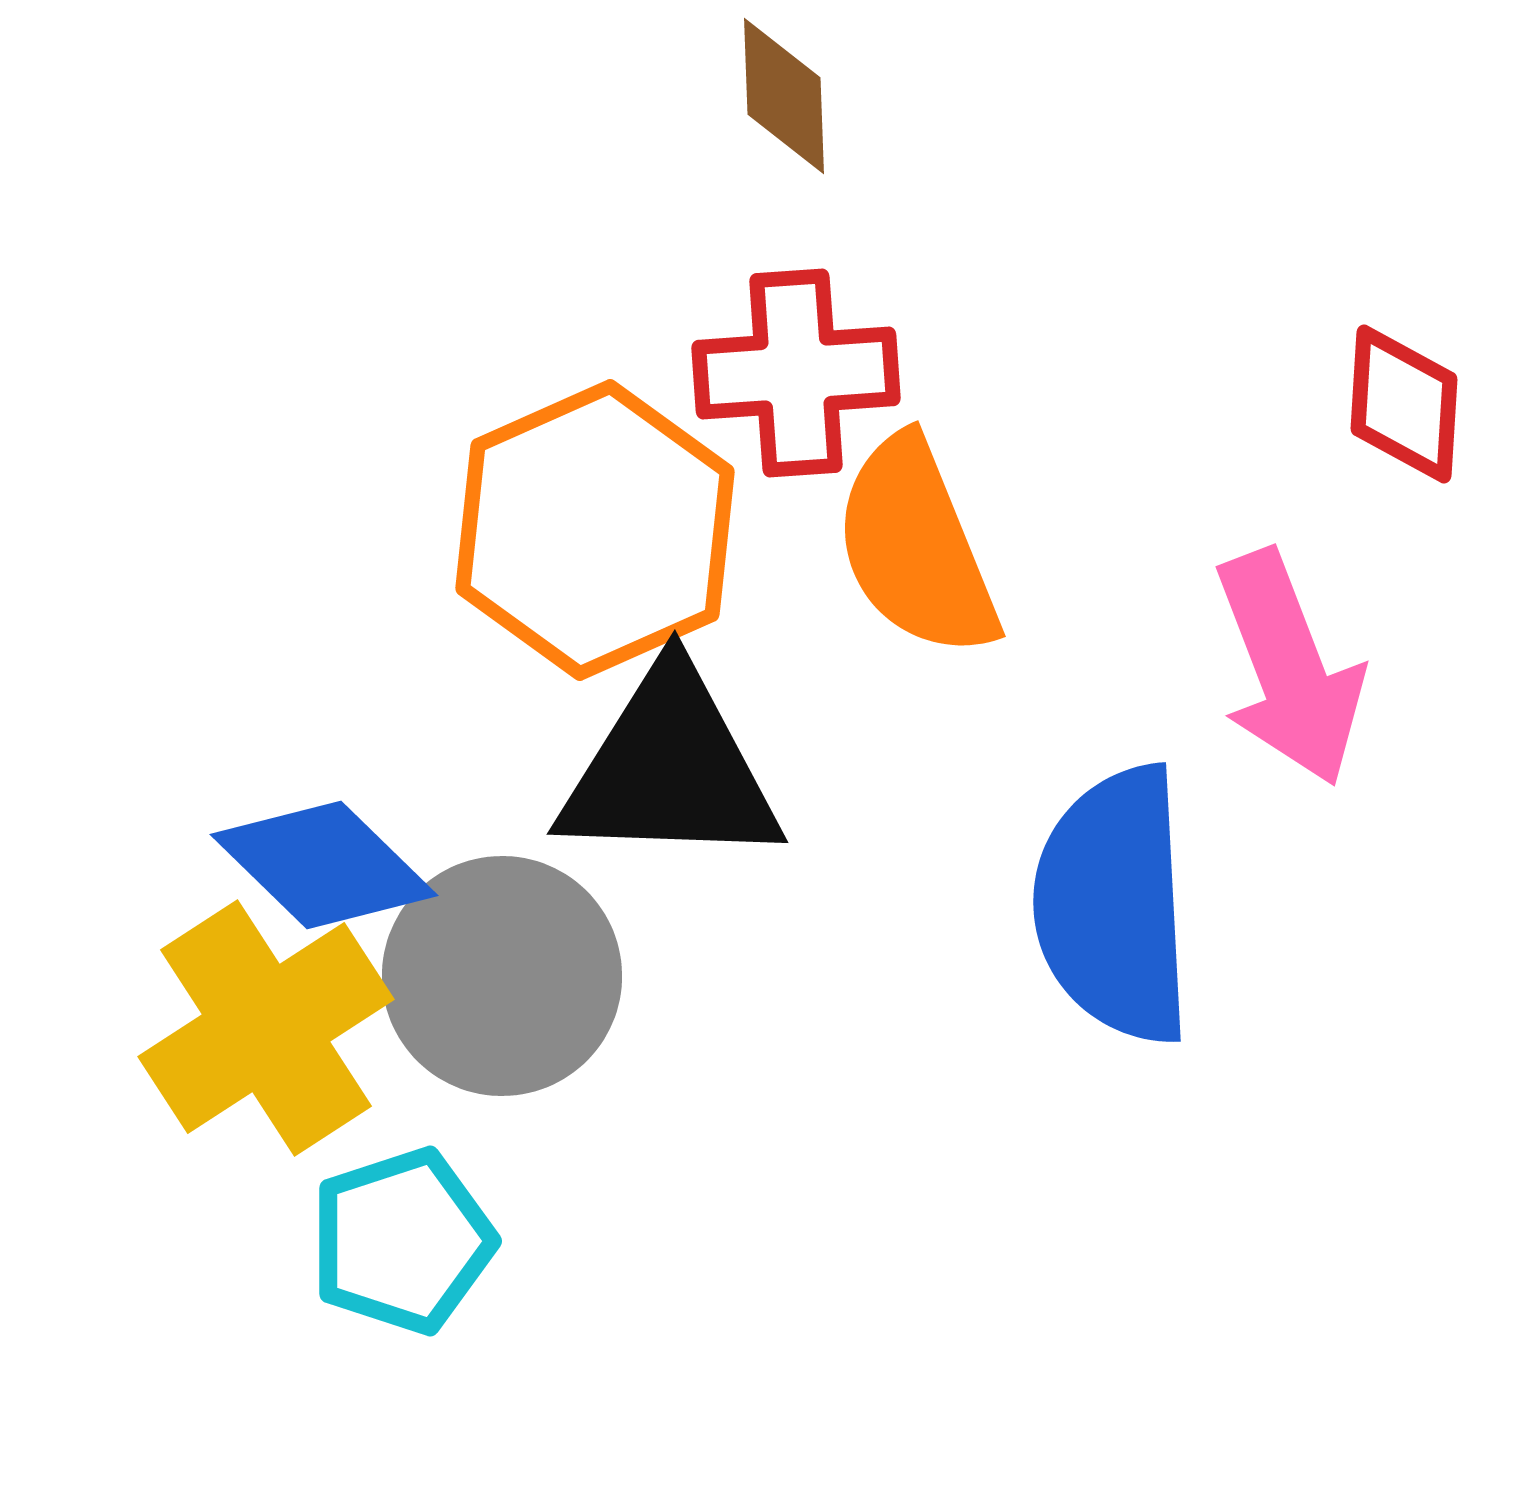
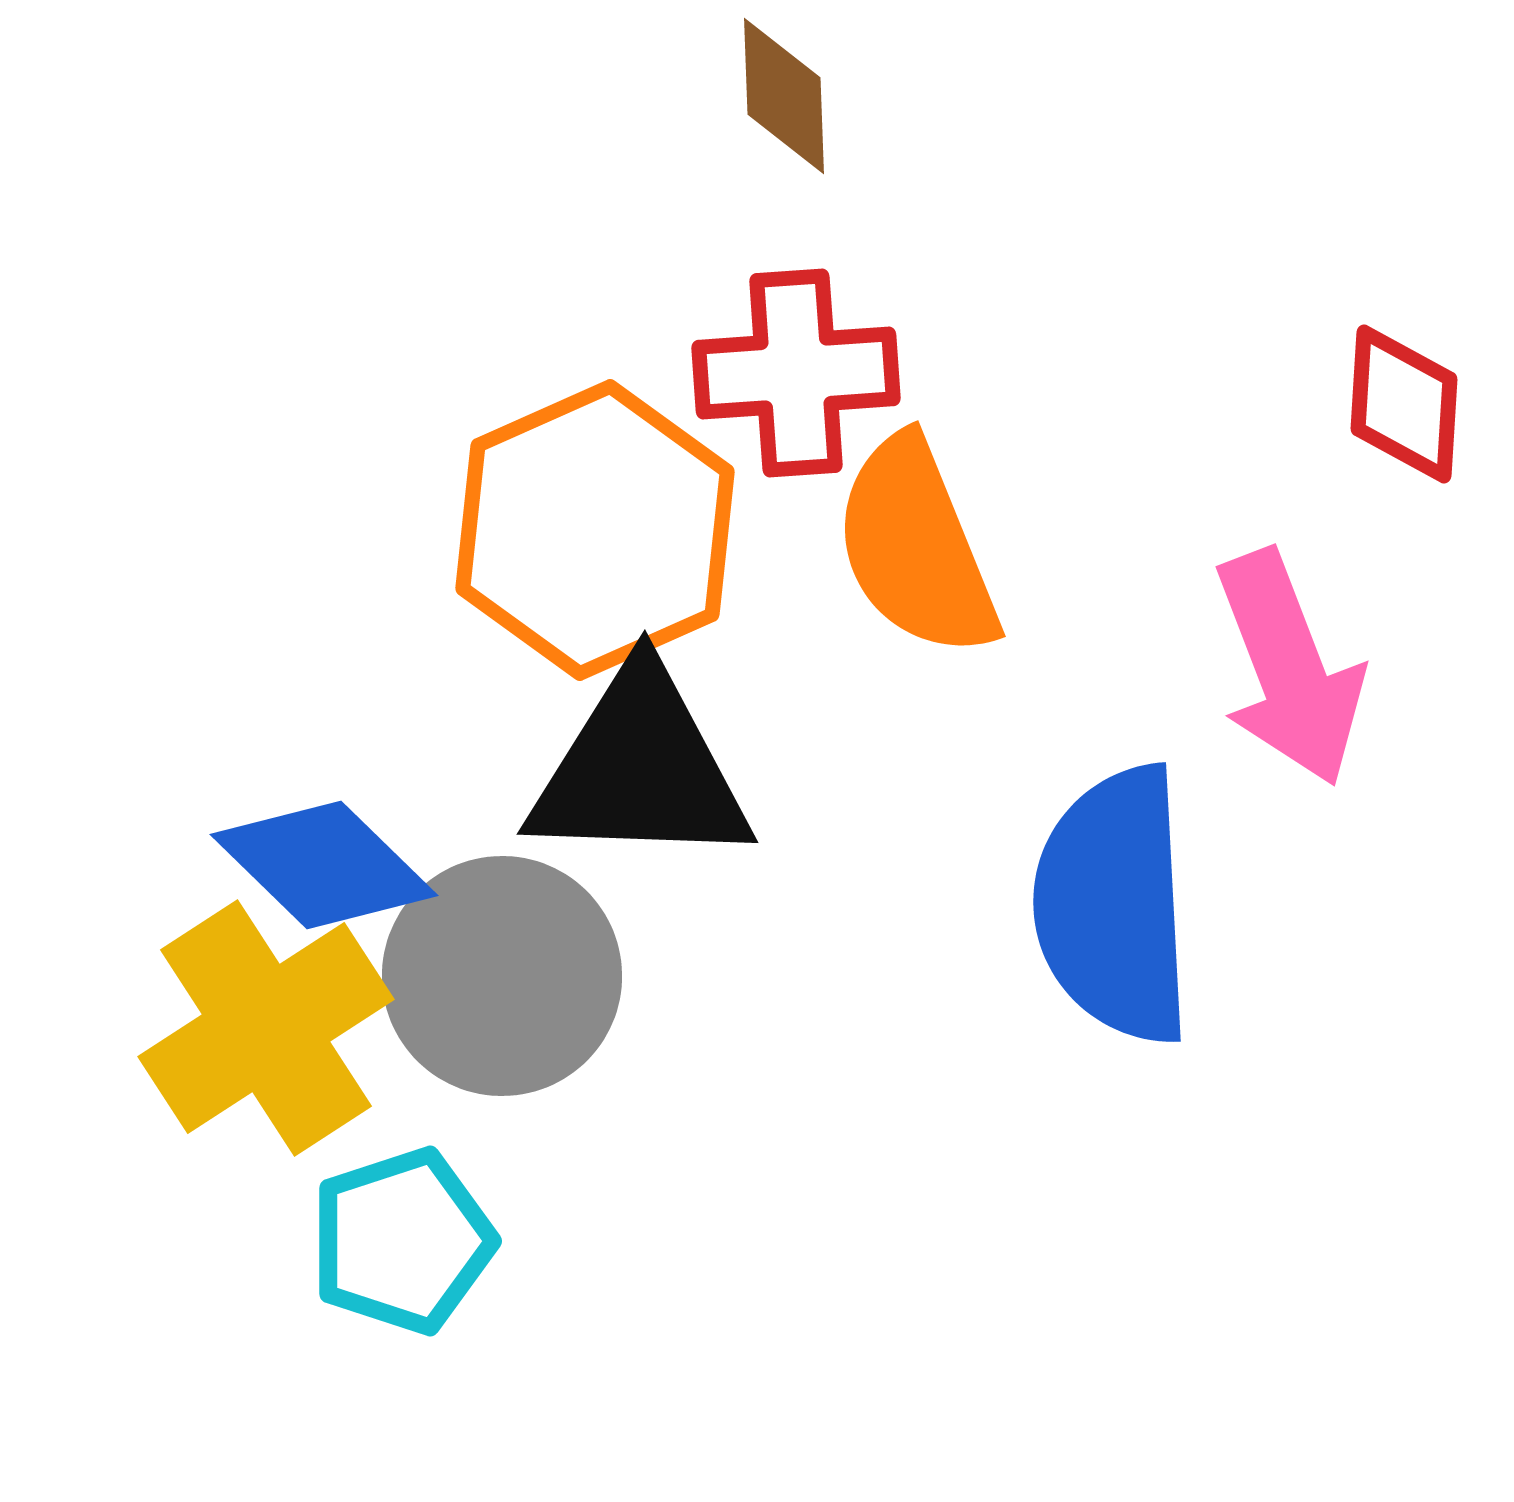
black triangle: moved 30 px left
